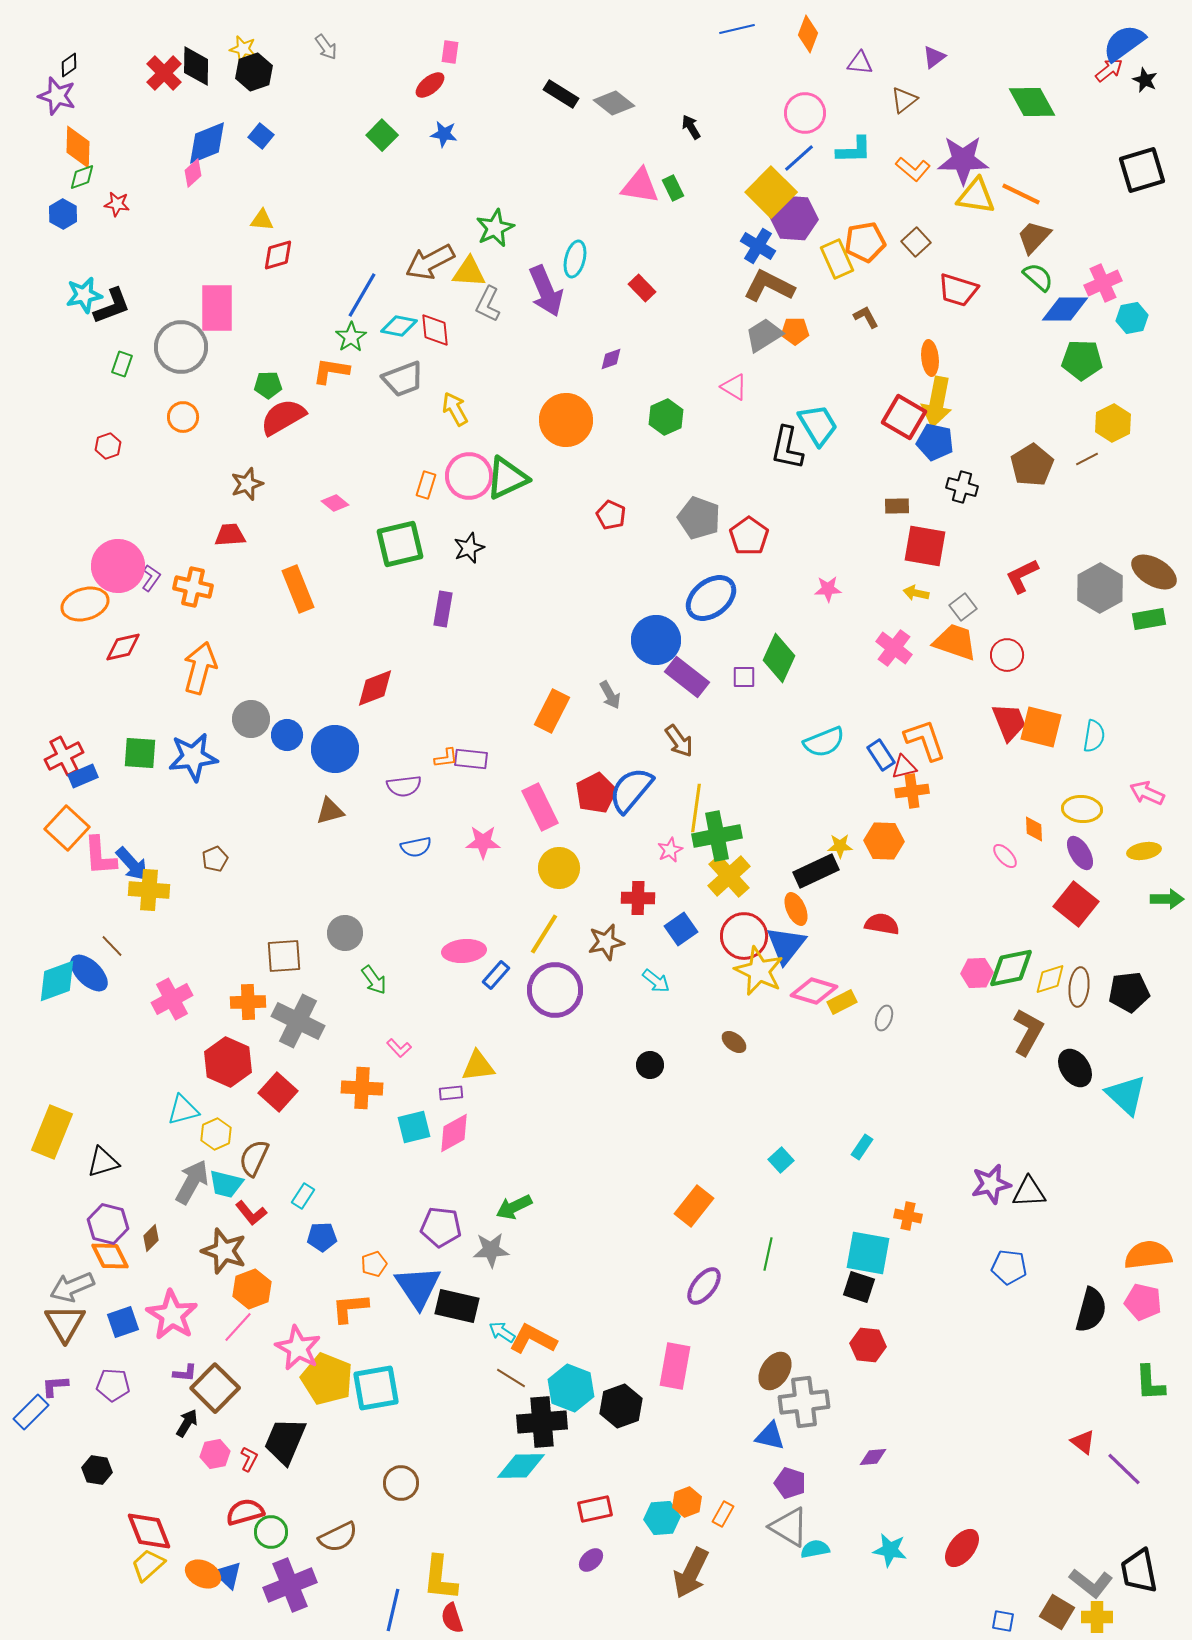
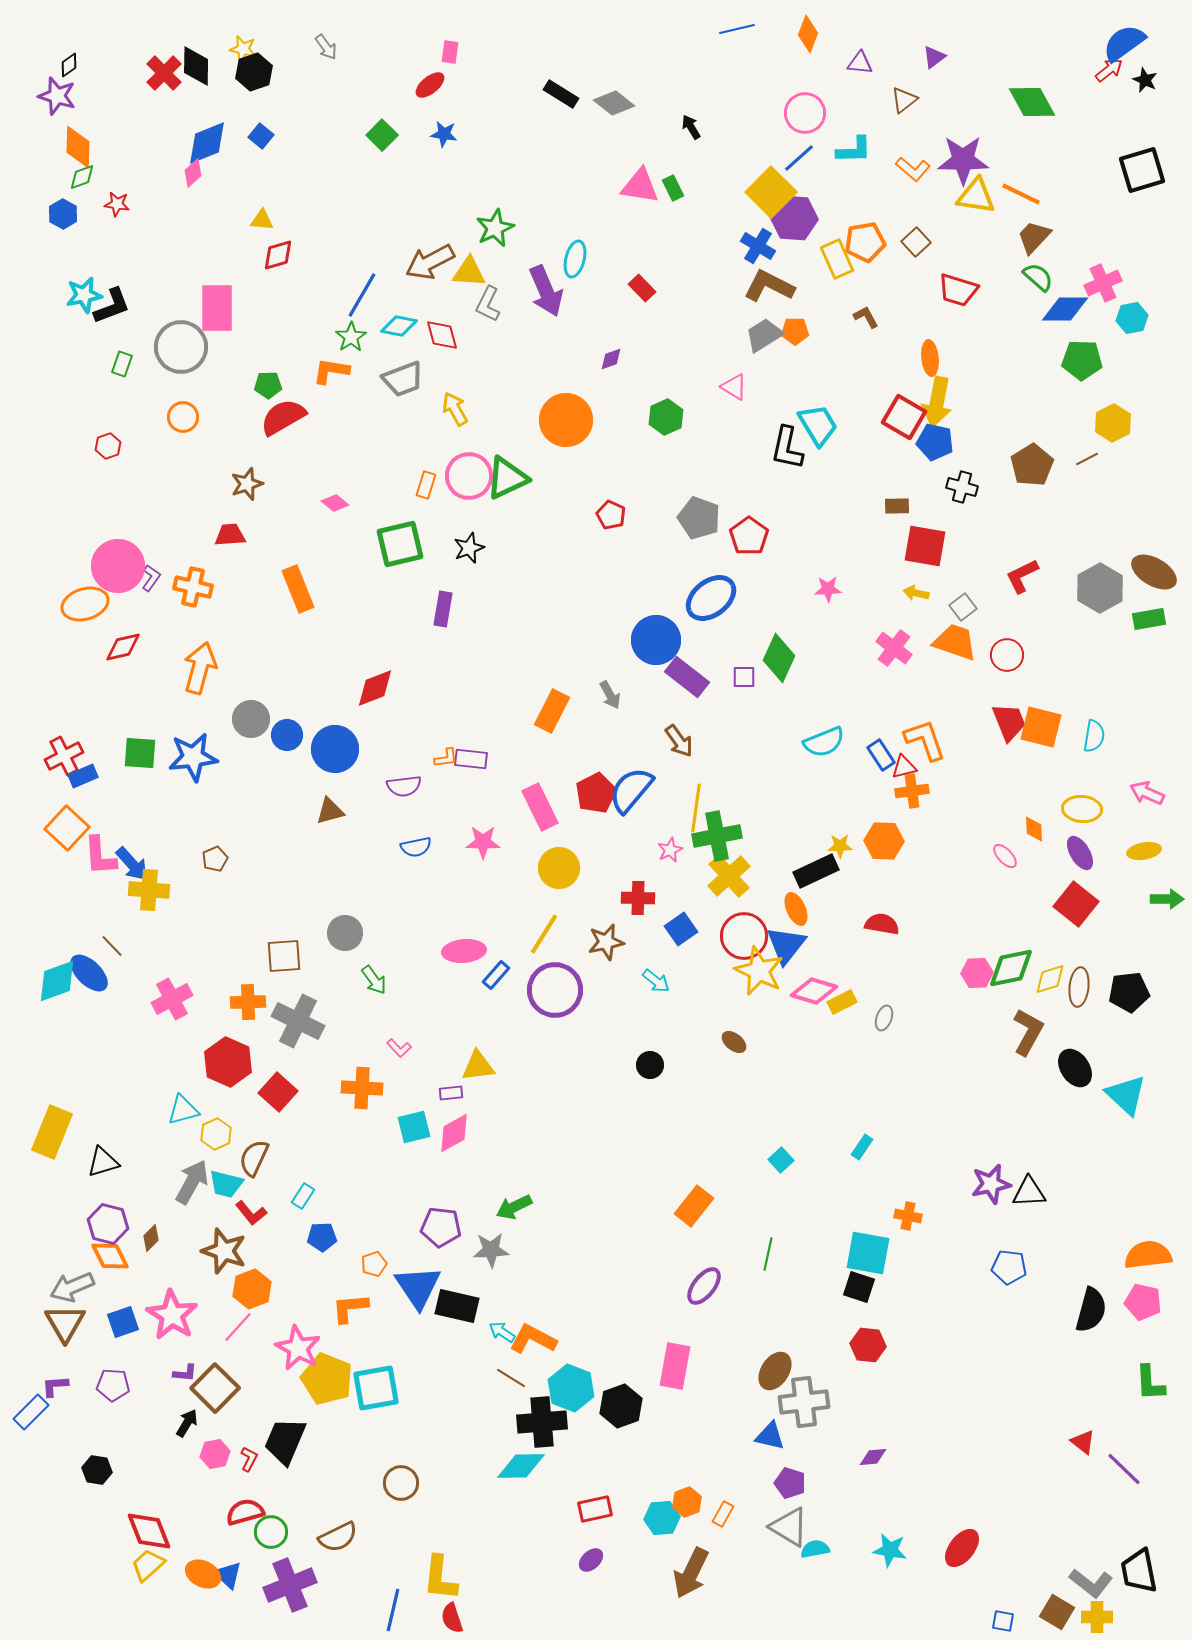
red diamond at (435, 330): moved 7 px right, 5 px down; rotated 9 degrees counterclockwise
